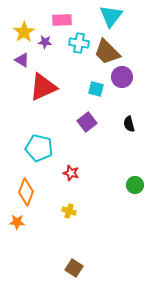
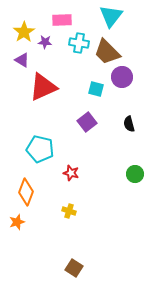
cyan pentagon: moved 1 px right, 1 px down
green circle: moved 11 px up
orange star: rotated 21 degrees counterclockwise
